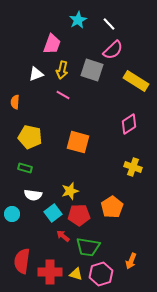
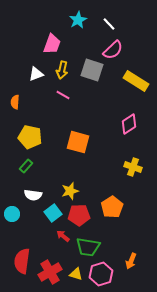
green rectangle: moved 1 px right, 2 px up; rotated 64 degrees counterclockwise
red cross: rotated 30 degrees counterclockwise
